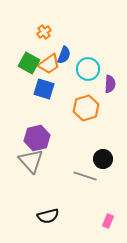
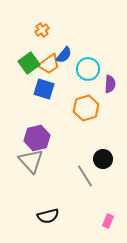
orange cross: moved 2 px left, 2 px up
blue semicircle: rotated 18 degrees clockwise
green square: rotated 25 degrees clockwise
gray line: rotated 40 degrees clockwise
